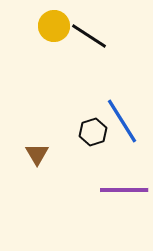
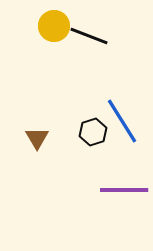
black line: rotated 12 degrees counterclockwise
brown triangle: moved 16 px up
